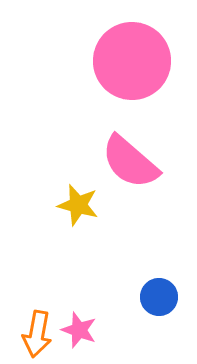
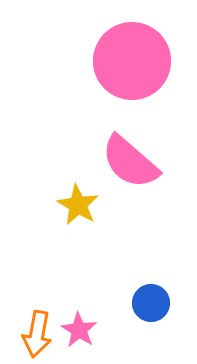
yellow star: rotated 15 degrees clockwise
blue circle: moved 8 px left, 6 px down
pink star: rotated 12 degrees clockwise
